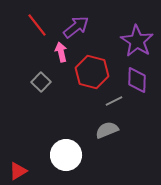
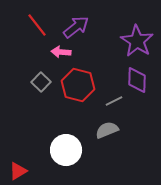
pink arrow: rotated 72 degrees counterclockwise
red hexagon: moved 14 px left, 13 px down
white circle: moved 5 px up
